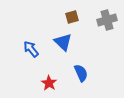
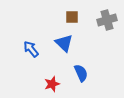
brown square: rotated 16 degrees clockwise
blue triangle: moved 1 px right, 1 px down
red star: moved 3 px right, 1 px down; rotated 21 degrees clockwise
